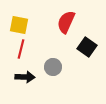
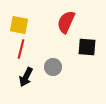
black square: rotated 30 degrees counterclockwise
black arrow: moved 1 px right; rotated 114 degrees clockwise
